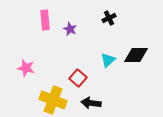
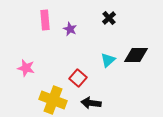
black cross: rotated 16 degrees counterclockwise
